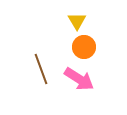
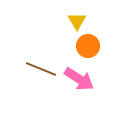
orange circle: moved 4 px right, 1 px up
brown line: rotated 48 degrees counterclockwise
